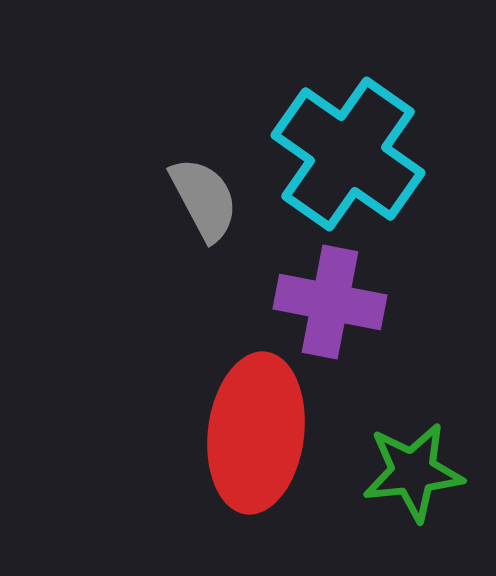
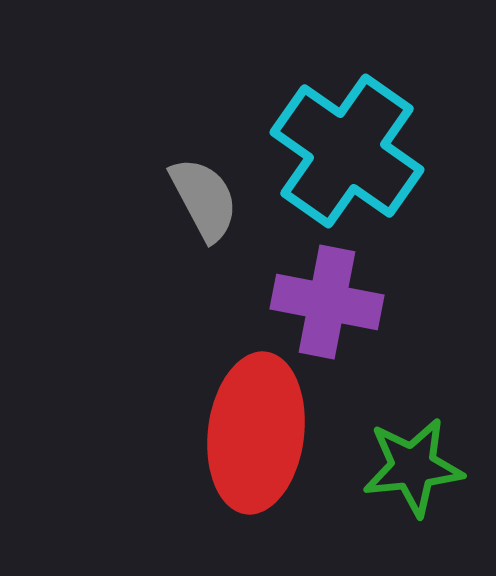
cyan cross: moved 1 px left, 3 px up
purple cross: moved 3 px left
green star: moved 5 px up
